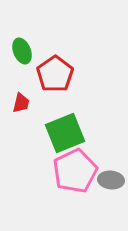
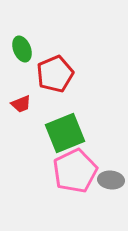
green ellipse: moved 2 px up
red pentagon: rotated 12 degrees clockwise
red trapezoid: moved 1 px down; rotated 55 degrees clockwise
